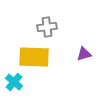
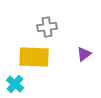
purple triangle: rotated 21 degrees counterclockwise
cyan cross: moved 1 px right, 2 px down
